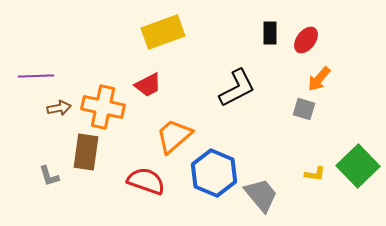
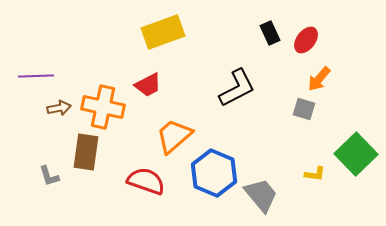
black rectangle: rotated 25 degrees counterclockwise
green square: moved 2 px left, 12 px up
